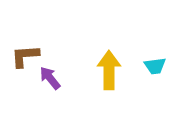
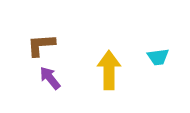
brown L-shape: moved 16 px right, 11 px up
cyan trapezoid: moved 3 px right, 9 px up
